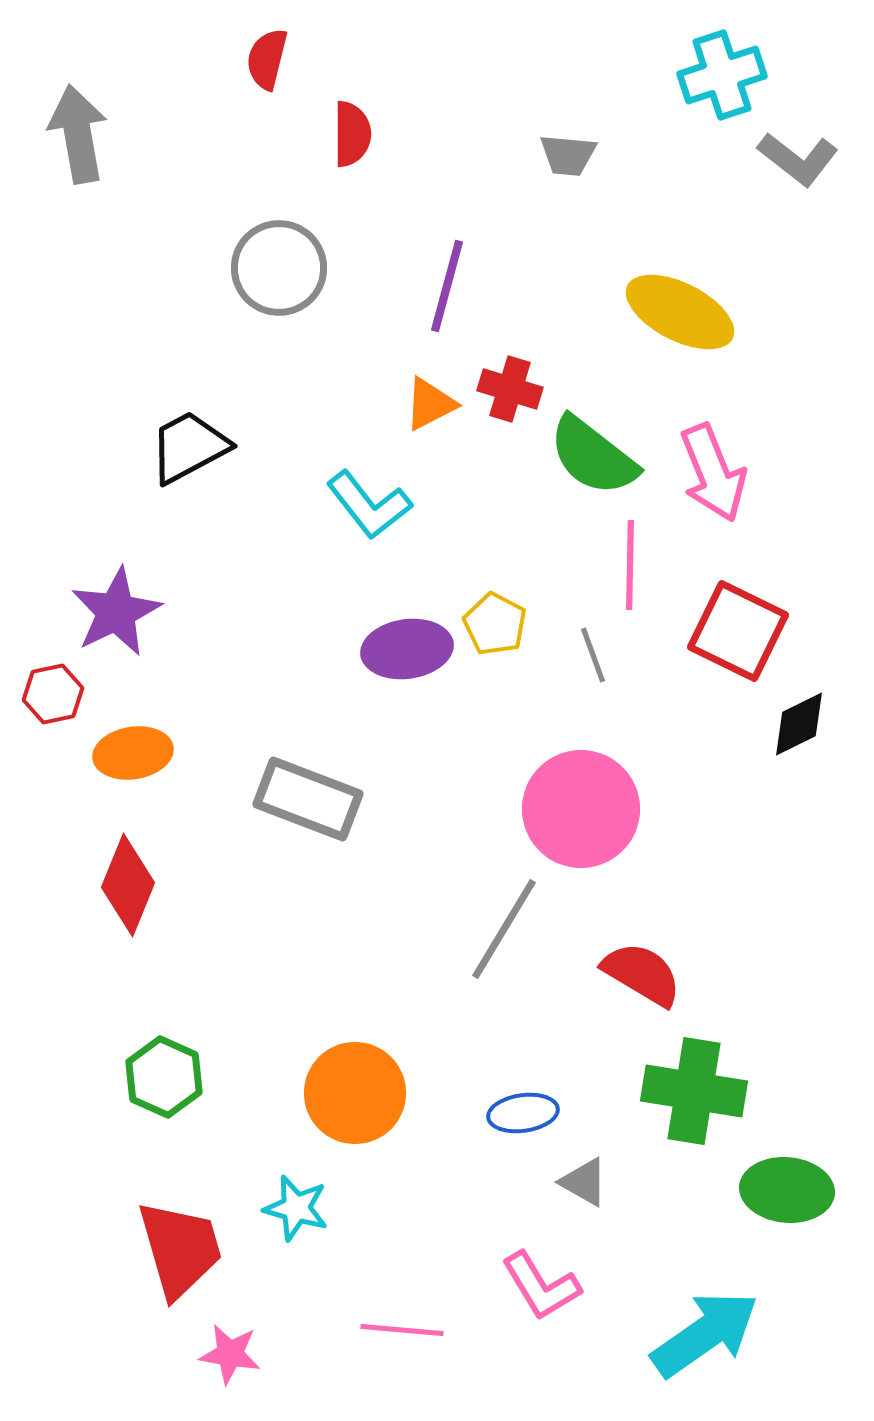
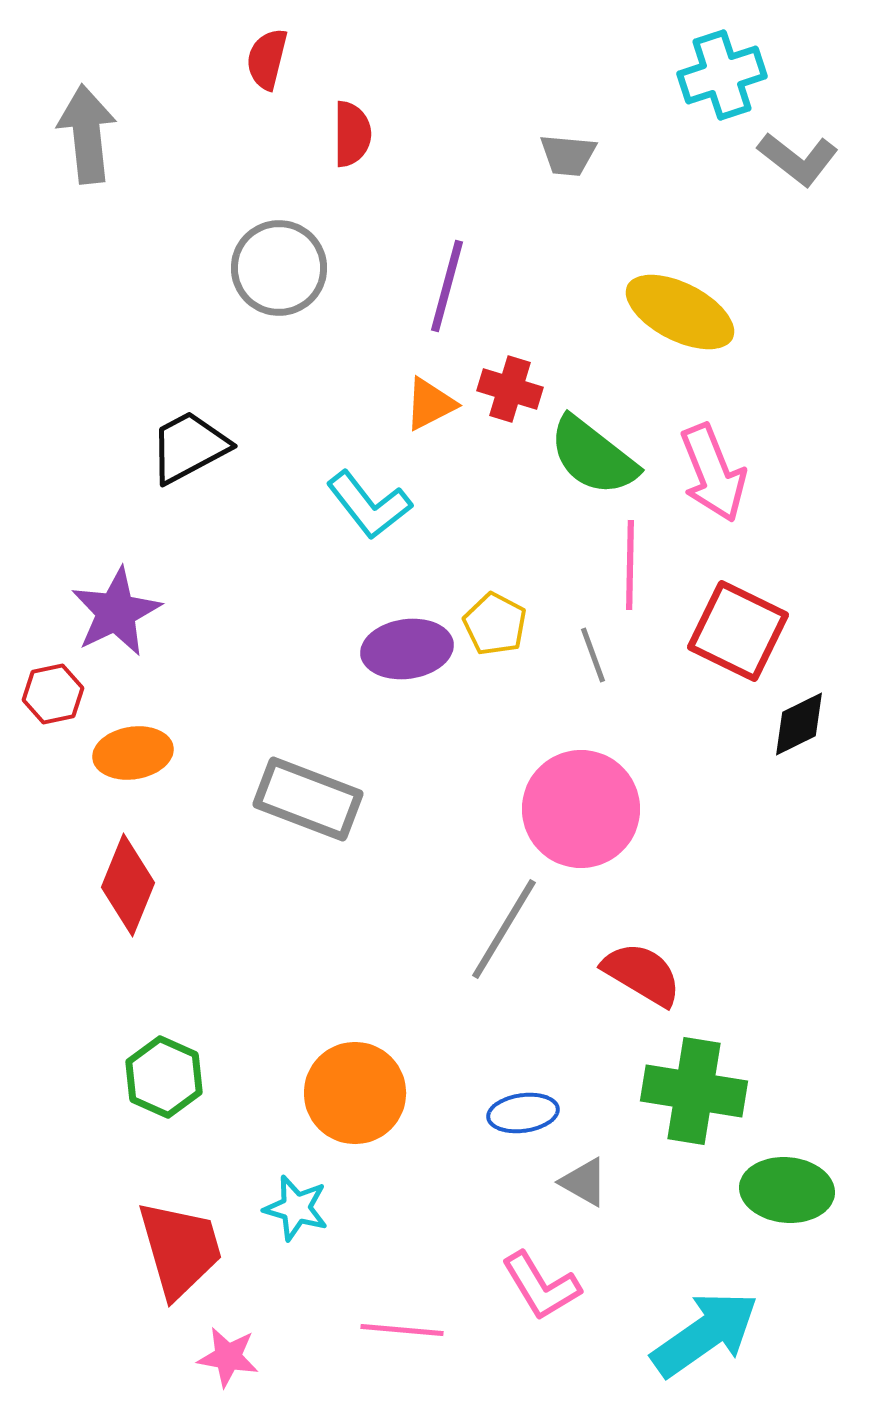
gray arrow at (78, 134): moved 9 px right; rotated 4 degrees clockwise
pink star at (230, 1354): moved 2 px left, 3 px down
